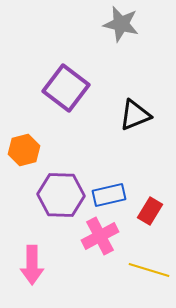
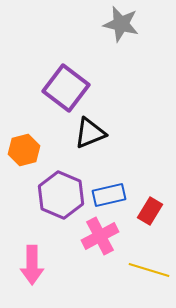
black triangle: moved 45 px left, 18 px down
purple hexagon: rotated 21 degrees clockwise
